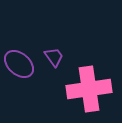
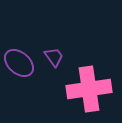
purple ellipse: moved 1 px up
